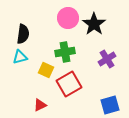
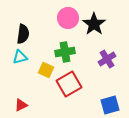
red triangle: moved 19 px left
